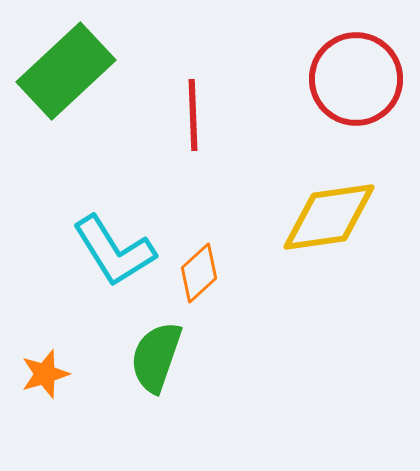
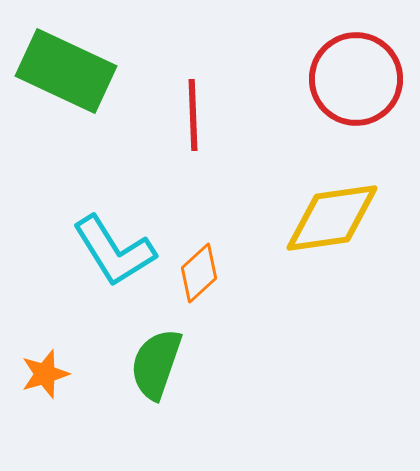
green rectangle: rotated 68 degrees clockwise
yellow diamond: moved 3 px right, 1 px down
green semicircle: moved 7 px down
